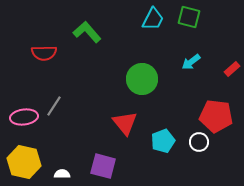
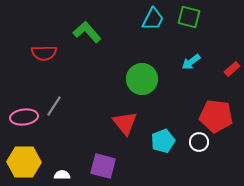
yellow hexagon: rotated 12 degrees counterclockwise
white semicircle: moved 1 px down
